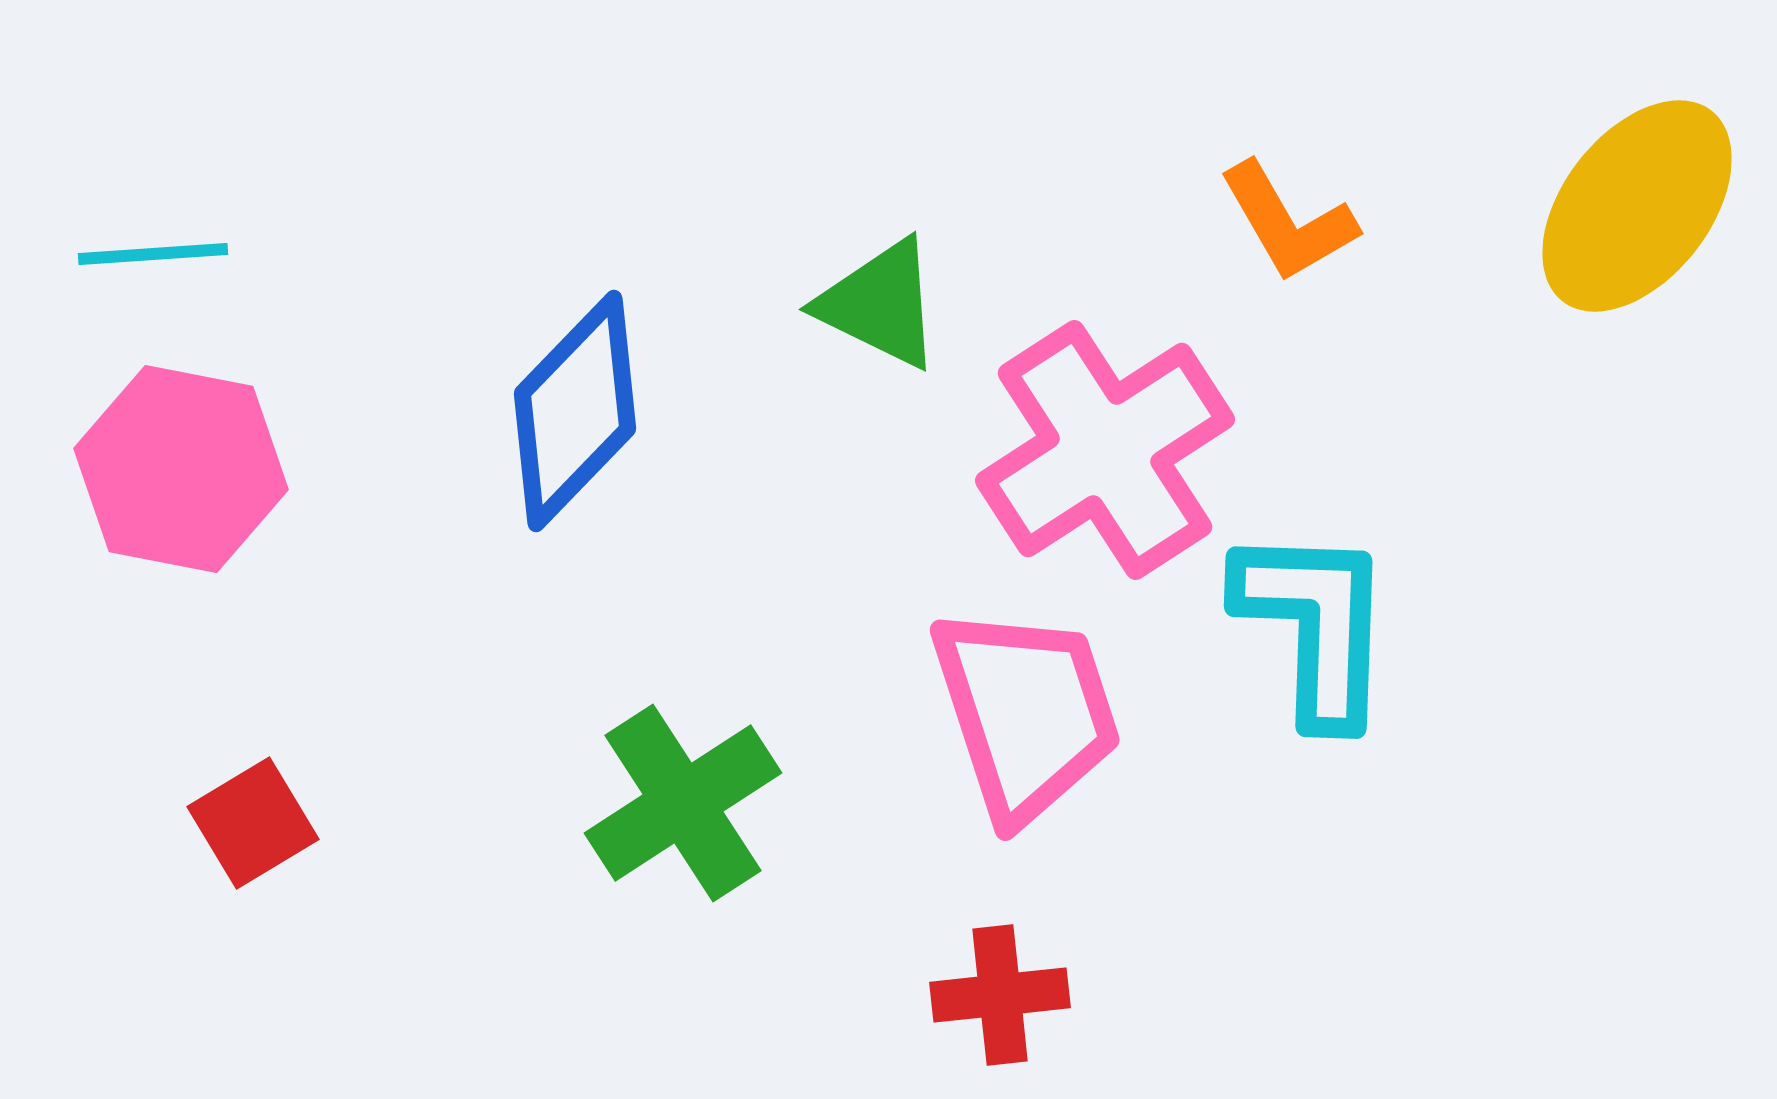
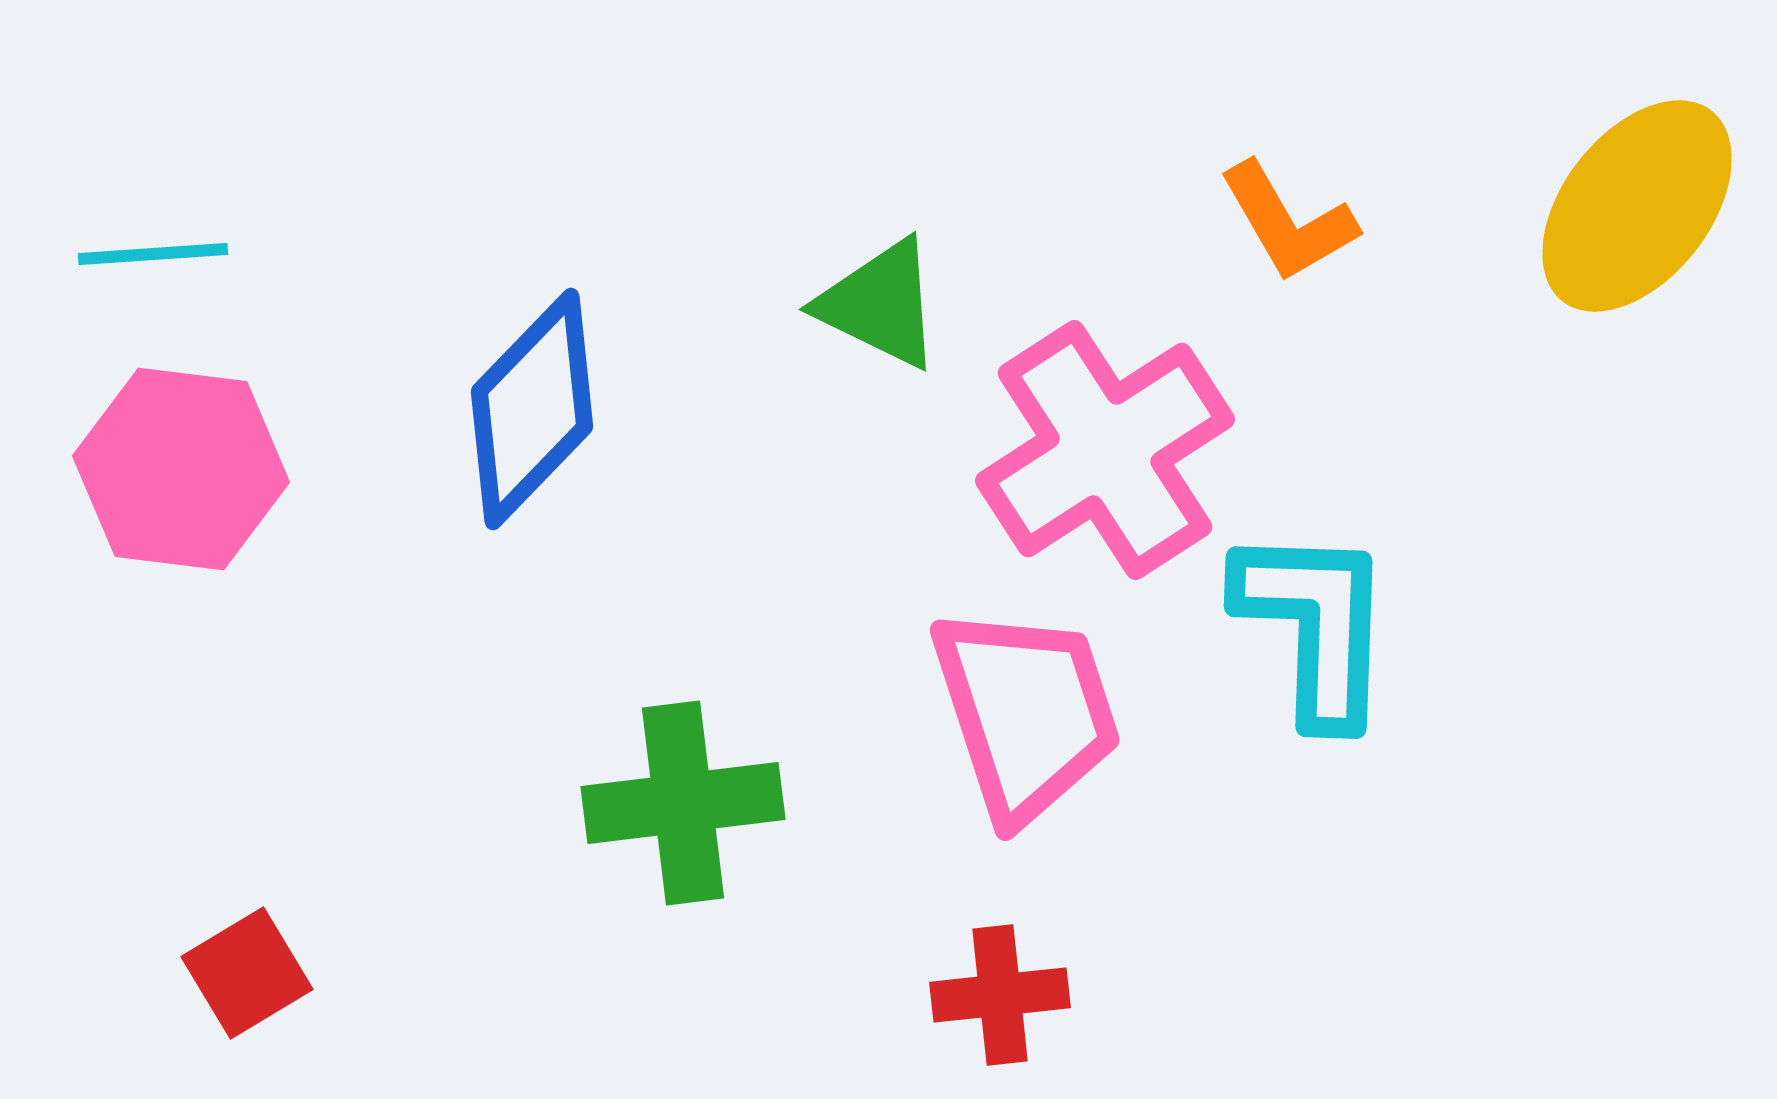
blue diamond: moved 43 px left, 2 px up
pink hexagon: rotated 4 degrees counterclockwise
green cross: rotated 26 degrees clockwise
red square: moved 6 px left, 150 px down
